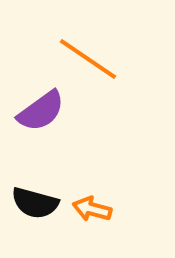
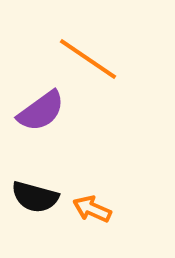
black semicircle: moved 6 px up
orange arrow: rotated 9 degrees clockwise
